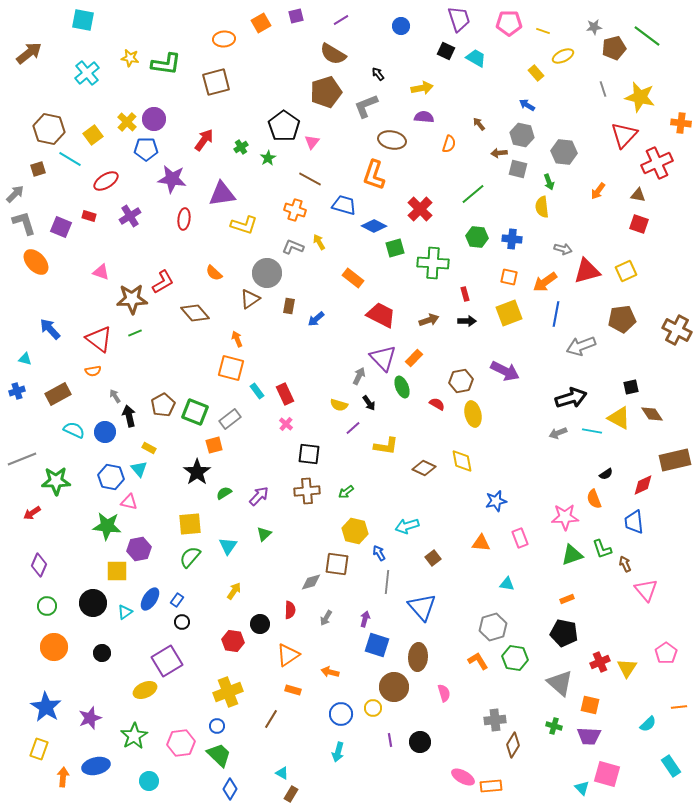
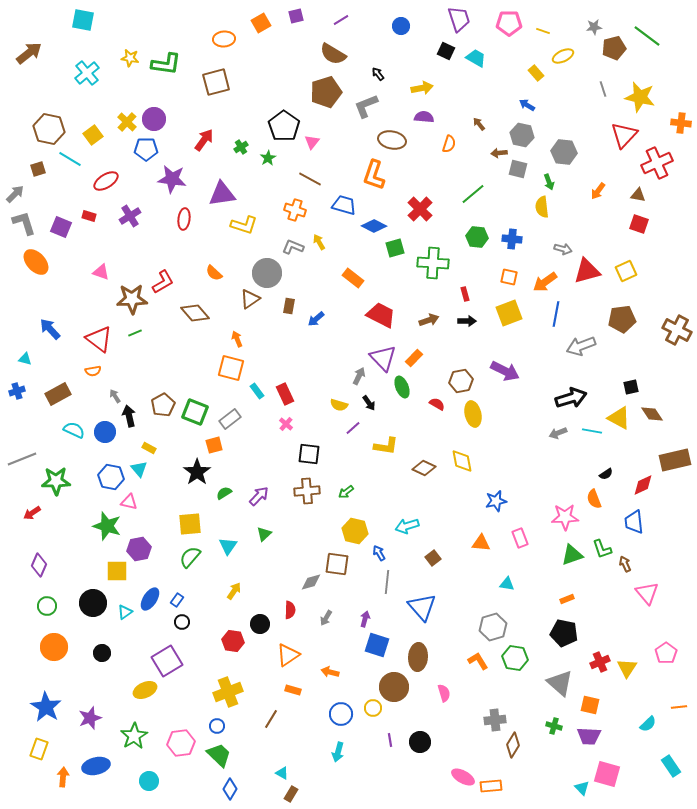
green star at (107, 526): rotated 12 degrees clockwise
pink triangle at (646, 590): moved 1 px right, 3 px down
